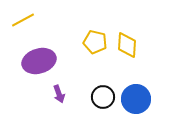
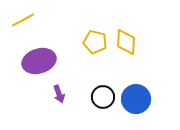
yellow diamond: moved 1 px left, 3 px up
